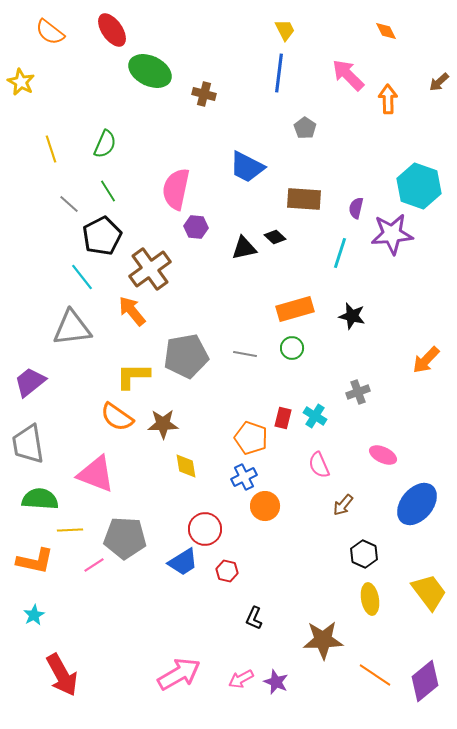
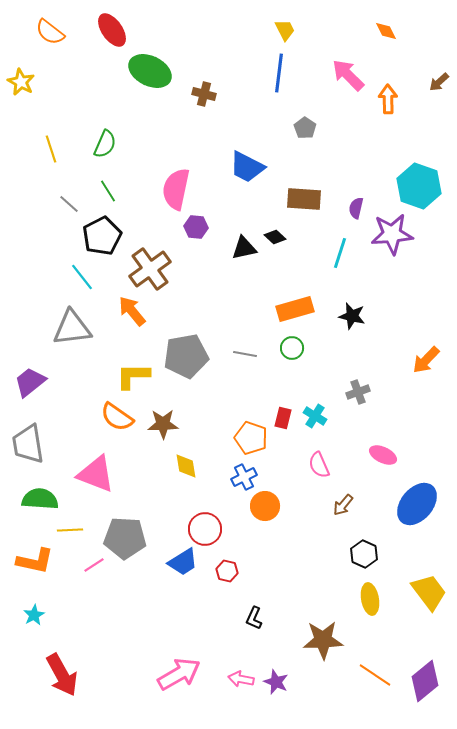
pink arrow at (241, 679): rotated 40 degrees clockwise
